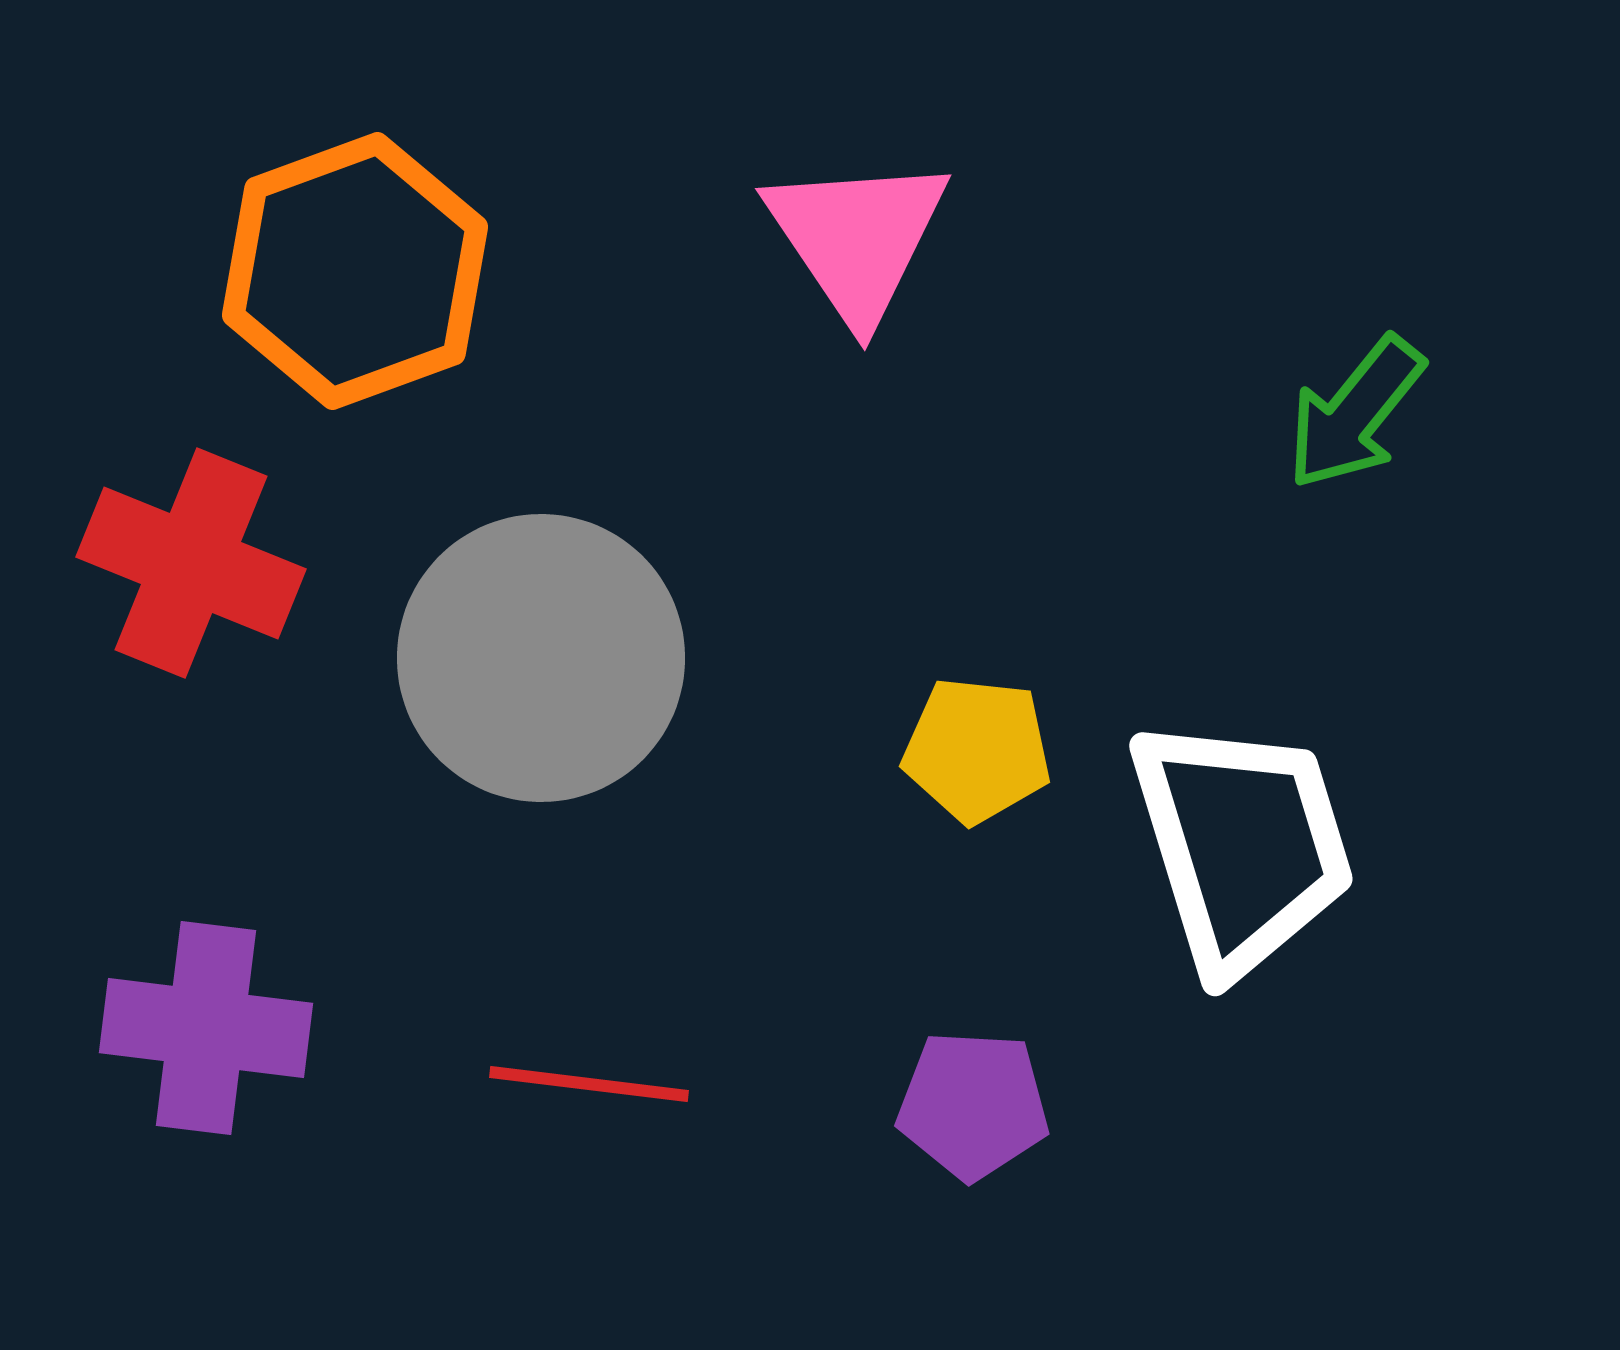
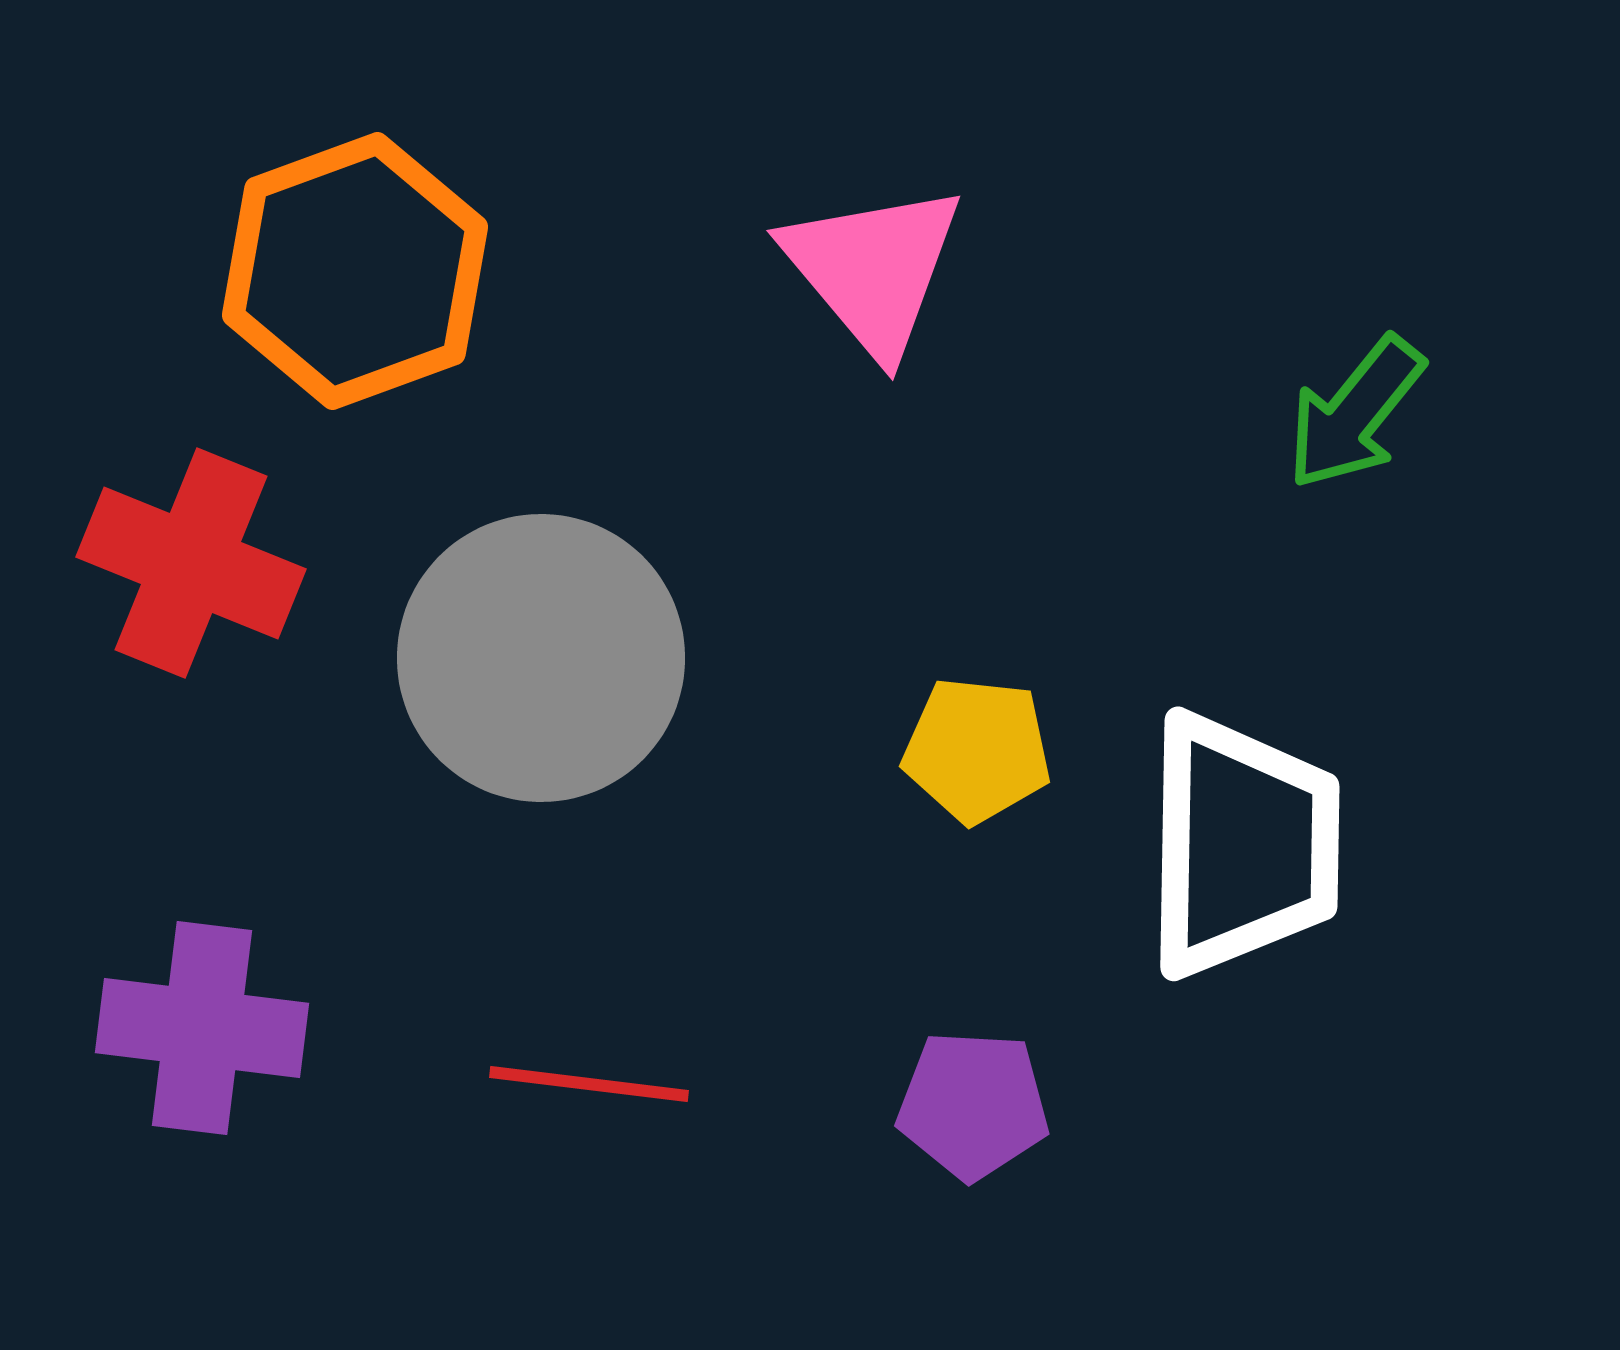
pink triangle: moved 16 px right, 31 px down; rotated 6 degrees counterclockwise
white trapezoid: rotated 18 degrees clockwise
purple cross: moved 4 px left
